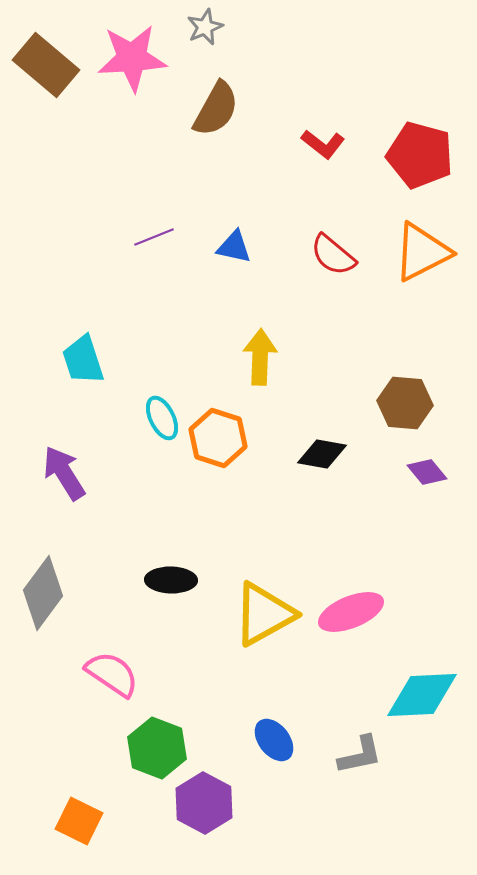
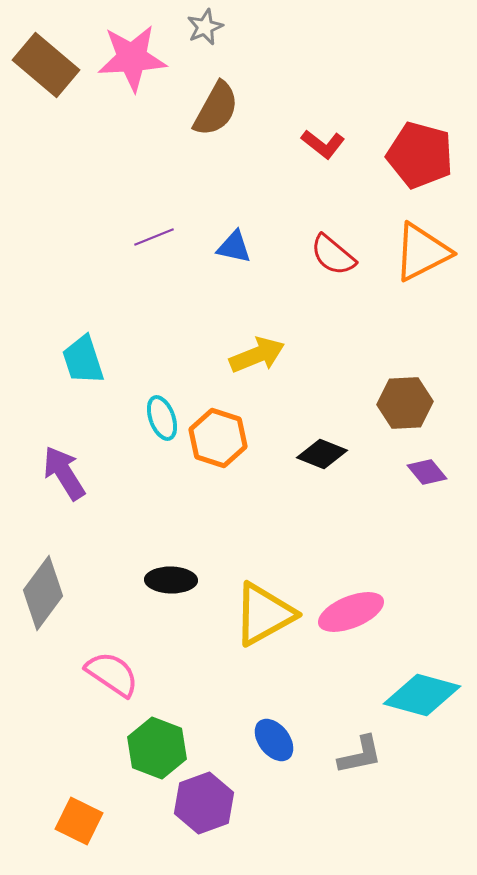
yellow arrow: moved 3 px left, 2 px up; rotated 66 degrees clockwise
brown hexagon: rotated 8 degrees counterclockwise
cyan ellipse: rotated 6 degrees clockwise
black diamond: rotated 12 degrees clockwise
cyan diamond: rotated 18 degrees clockwise
purple hexagon: rotated 12 degrees clockwise
